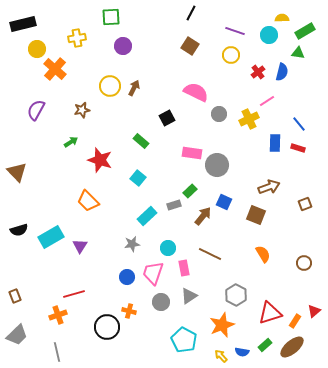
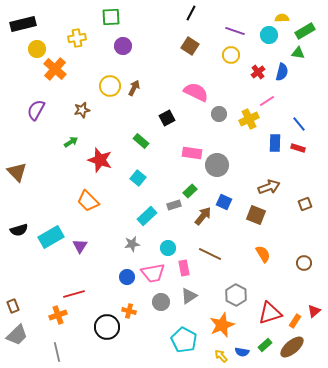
pink trapezoid at (153, 273): rotated 120 degrees counterclockwise
brown rectangle at (15, 296): moved 2 px left, 10 px down
